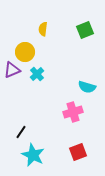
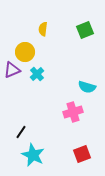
red square: moved 4 px right, 2 px down
